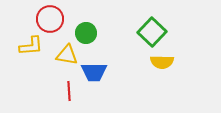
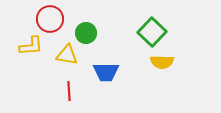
blue trapezoid: moved 12 px right
